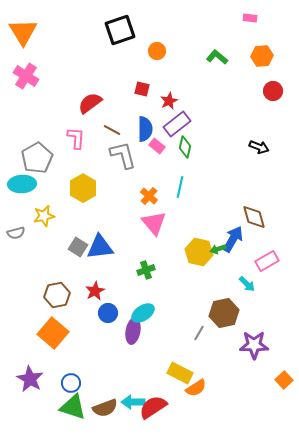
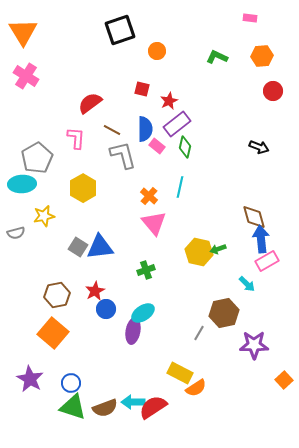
green L-shape at (217, 57): rotated 15 degrees counterclockwise
blue arrow at (233, 239): moved 28 px right; rotated 36 degrees counterclockwise
blue circle at (108, 313): moved 2 px left, 4 px up
